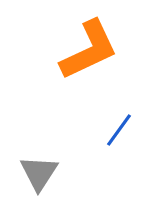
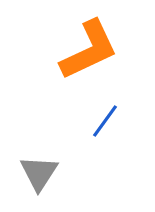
blue line: moved 14 px left, 9 px up
